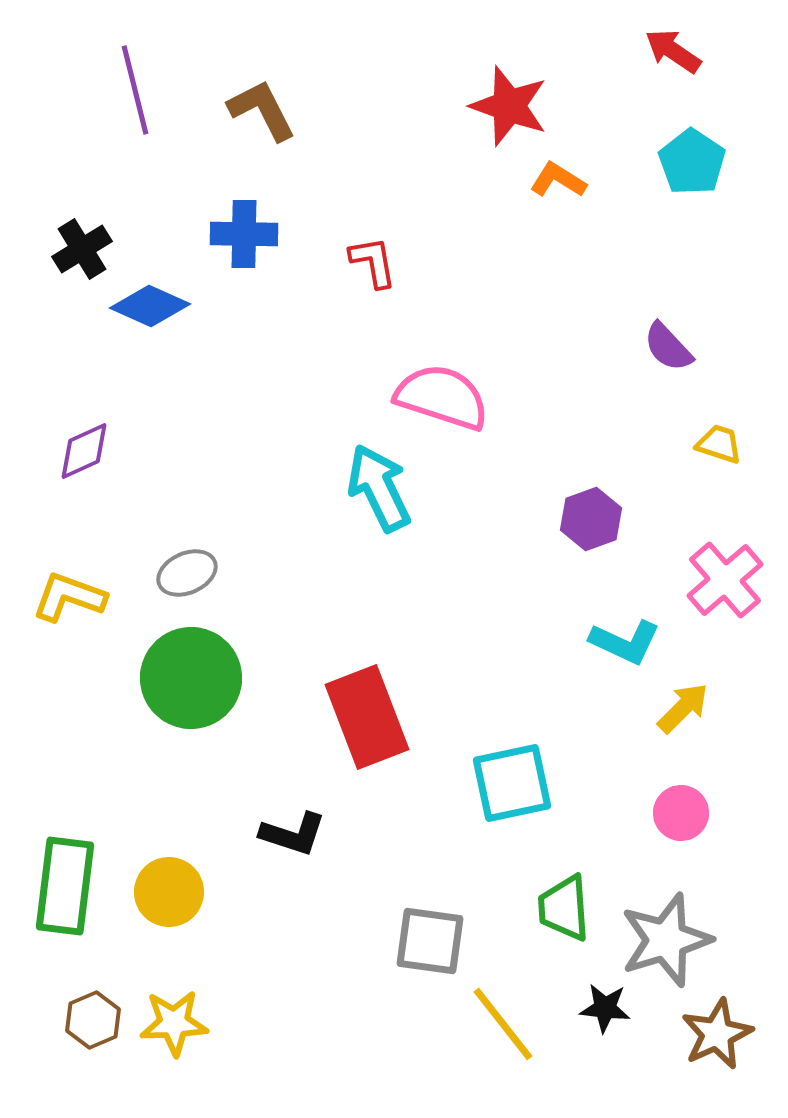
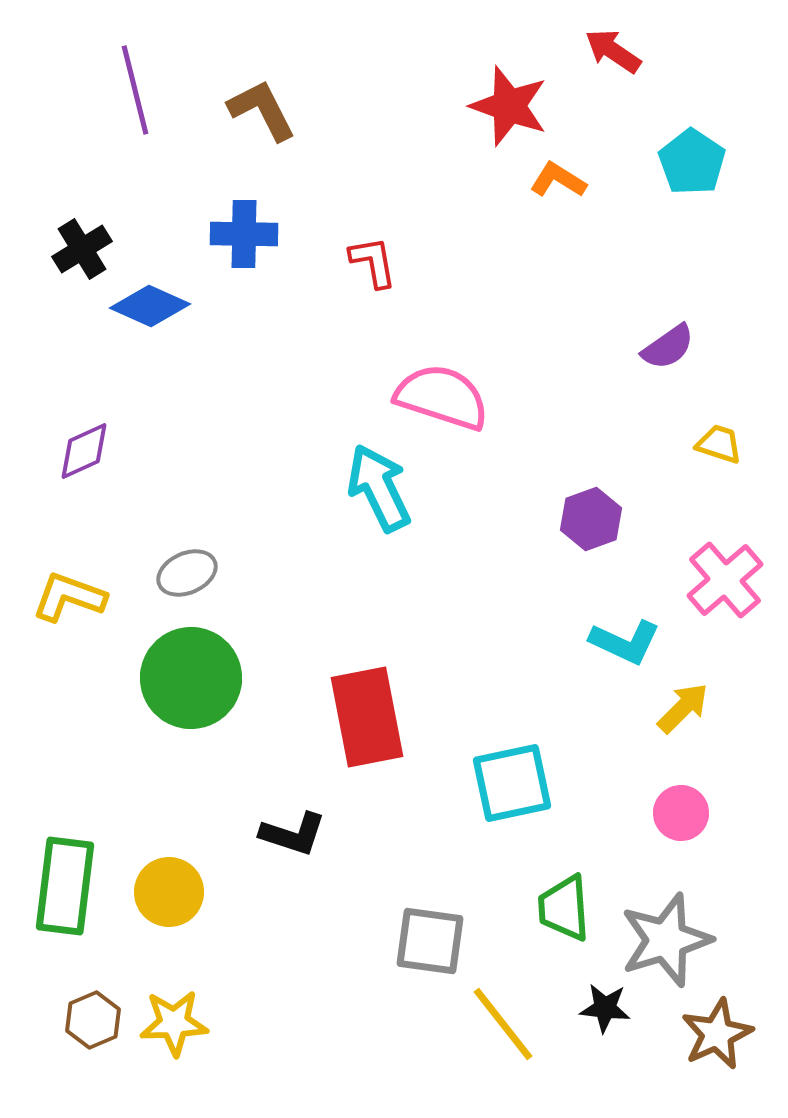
red arrow: moved 60 px left
purple semicircle: rotated 82 degrees counterclockwise
red rectangle: rotated 10 degrees clockwise
